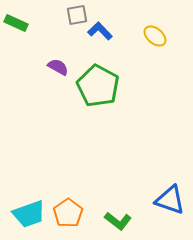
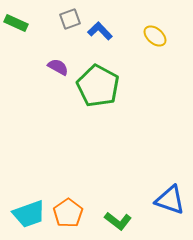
gray square: moved 7 px left, 4 px down; rotated 10 degrees counterclockwise
